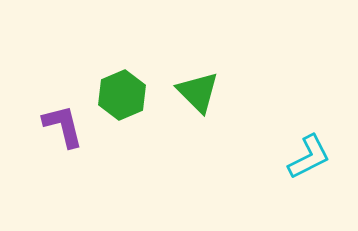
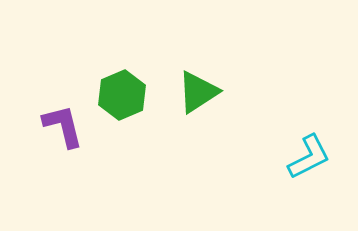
green triangle: rotated 42 degrees clockwise
